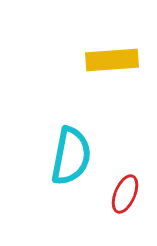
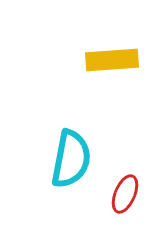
cyan semicircle: moved 3 px down
